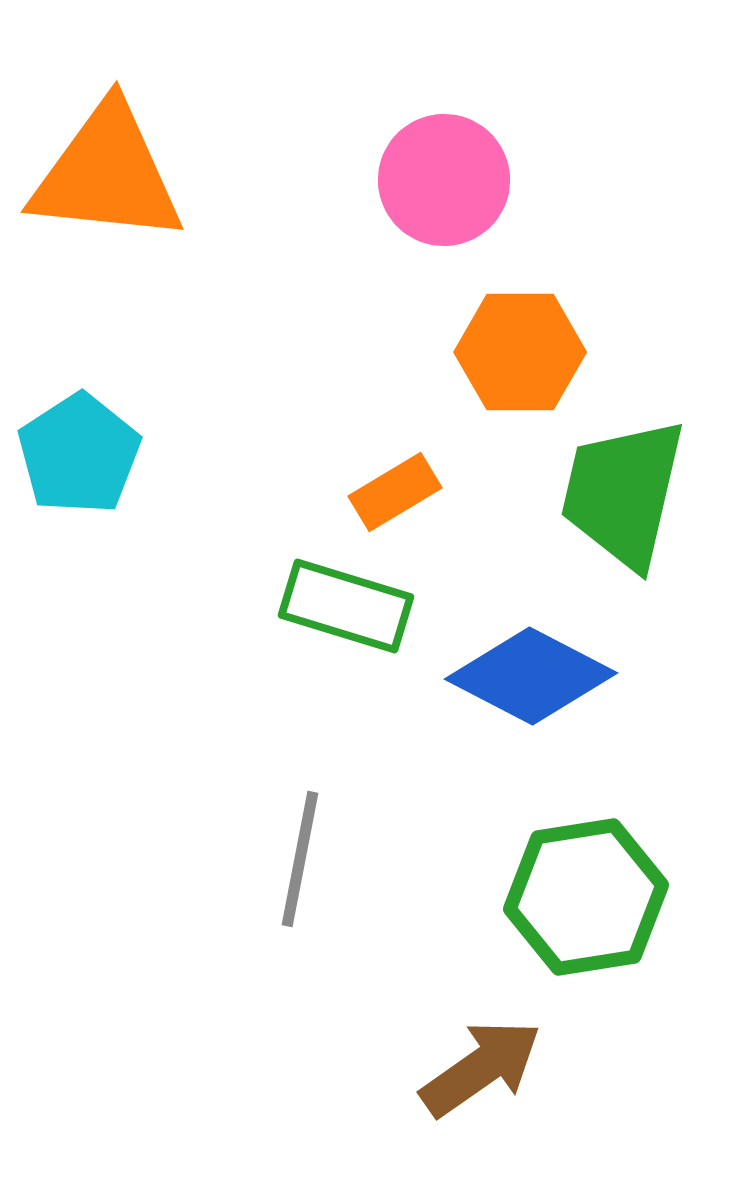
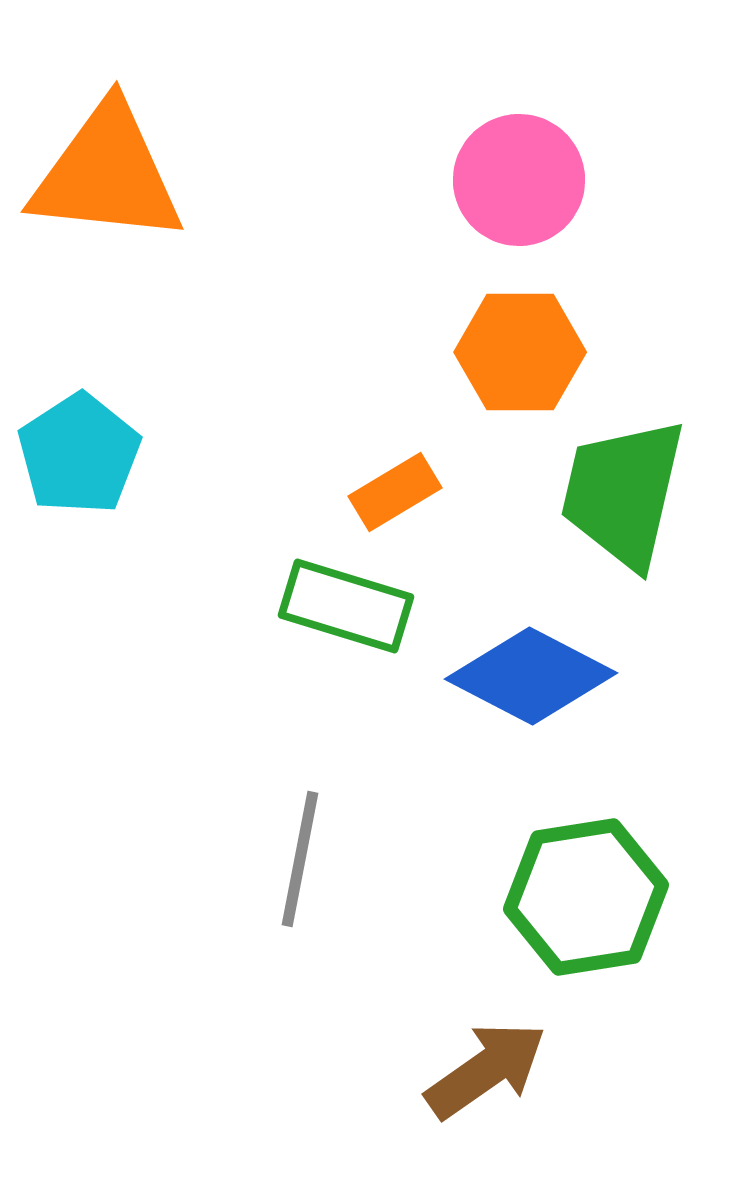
pink circle: moved 75 px right
brown arrow: moved 5 px right, 2 px down
